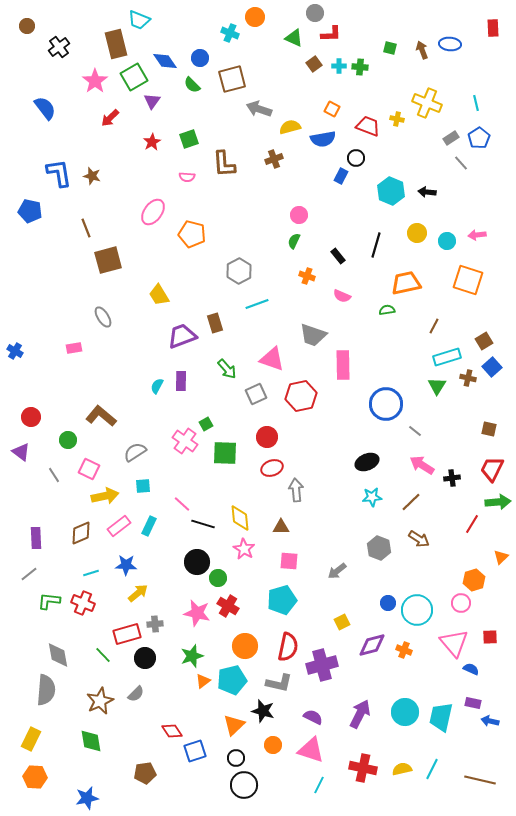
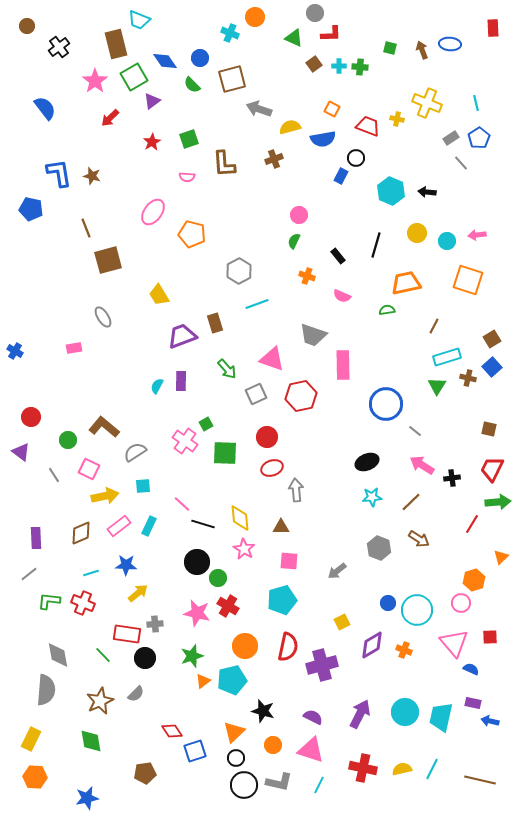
purple triangle at (152, 101): rotated 18 degrees clockwise
blue pentagon at (30, 211): moved 1 px right, 2 px up
brown square at (484, 341): moved 8 px right, 2 px up
brown L-shape at (101, 416): moved 3 px right, 11 px down
red rectangle at (127, 634): rotated 24 degrees clockwise
purple diamond at (372, 645): rotated 16 degrees counterclockwise
gray L-shape at (279, 683): moved 99 px down
orange triangle at (234, 725): moved 7 px down
